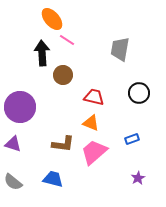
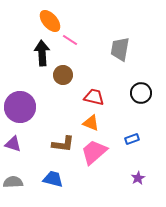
orange ellipse: moved 2 px left, 2 px down
pink line: moved 3 px right
black circle: moved 2 px right
gray semicircle: rotated 138 degrees clockwise
